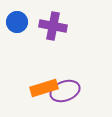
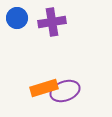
blue circle: moved 4 px up
purple cross: moved 1 px left, 4 px up; rotated 20 degrees counterclockwise
